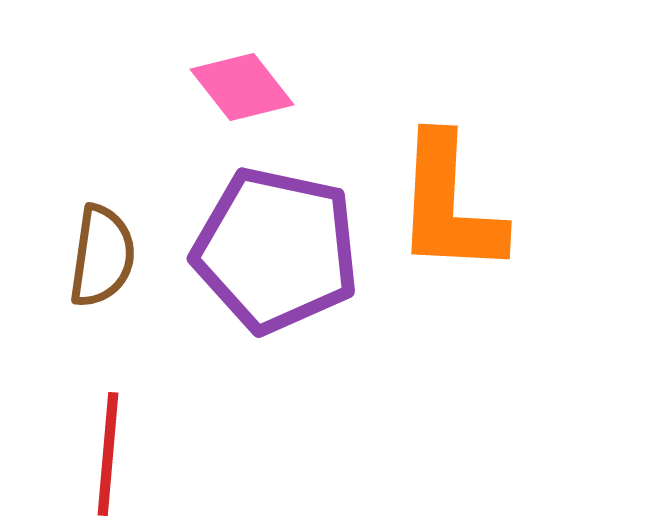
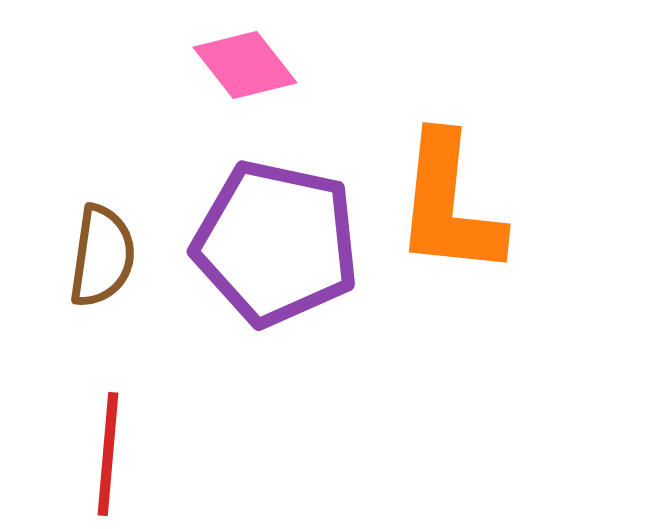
pink diamond: moved 3 px right, 22 px up
orange L-shape: rotated 3 degrees clockwise
purple pentagon: moved 7 px up
